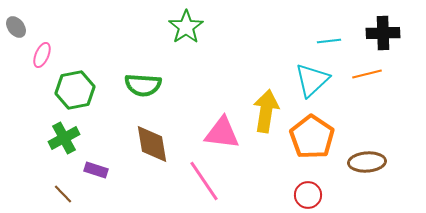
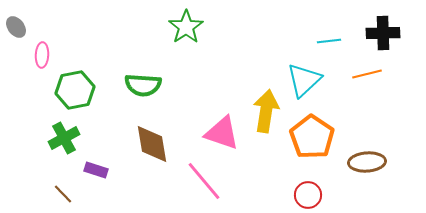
pink ellipse: rotated 20 degrees counterclockwise
cyan triangle: moved 8 px left
pink triangle: rotated 12 degrees clockwise
pink line: rotated 6 degrees counterclockwise
